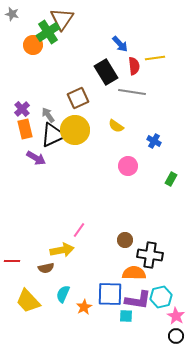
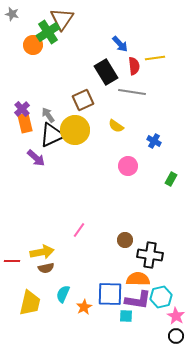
brown square: moved 5 px right, 2 px down
orange rectangle: moved 6 px up
black triangle: moved 1 px left
purple arrow: rotated 12 degrees clockwise
yellow arrow: moved 20 px left, 2 px down
orange semicircle: moved 4 px right, 6 px down
yellow trapezoid: moved 2 px right, 2 px down; rotated 124 degrees counterclockwise
